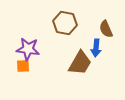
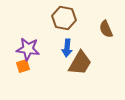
brown hexagon: moved 1 px left, 5 px up
blue arrow: moved 29 px left
orange square: rotated 16 degrees counterclockwise
